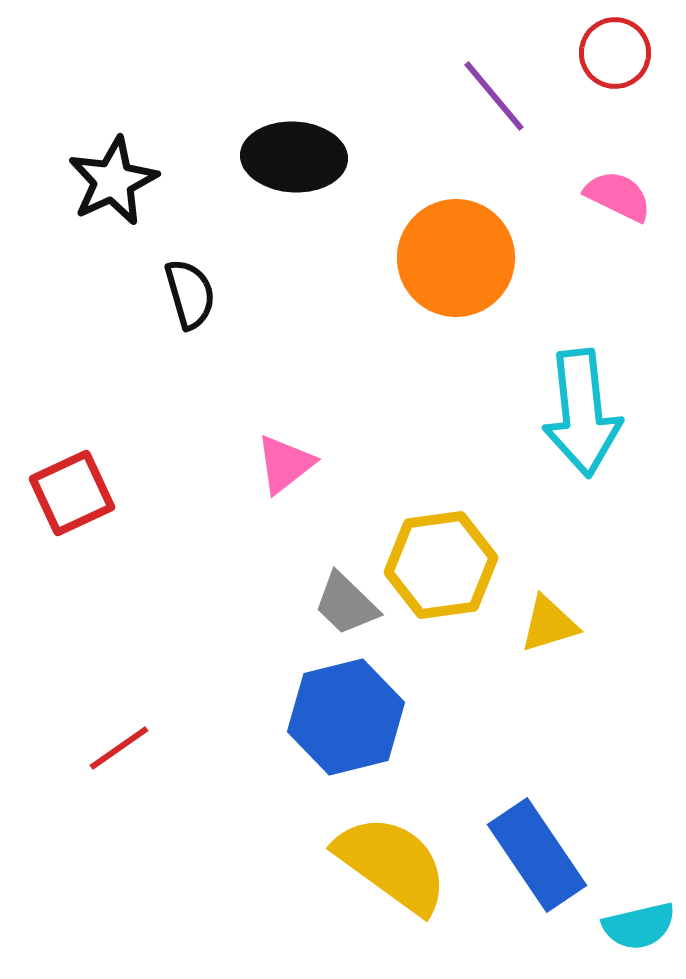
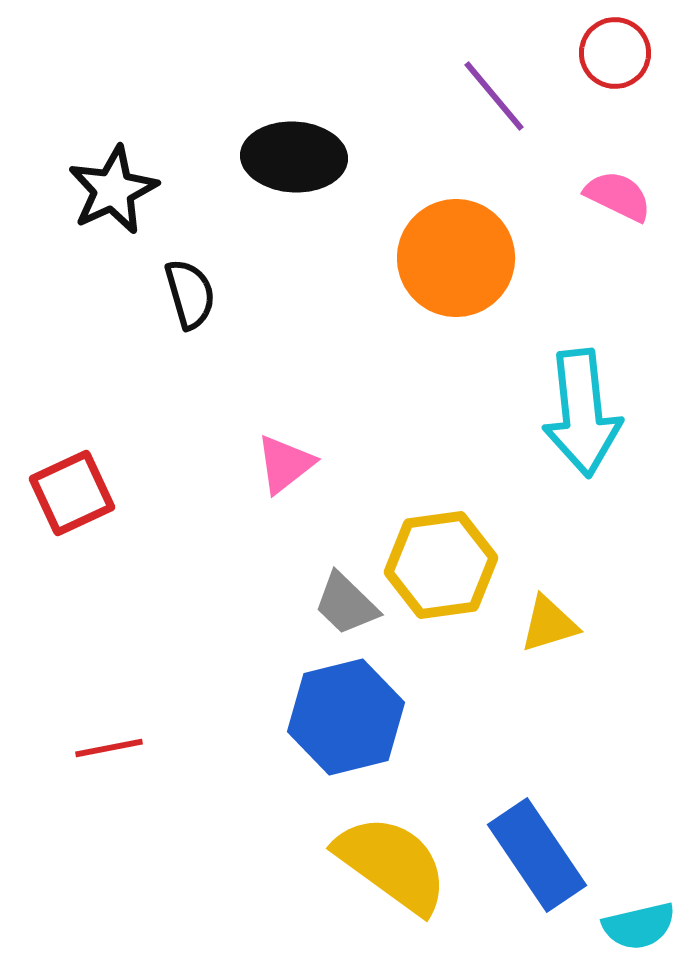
black star: moved 9 px down
red line: moved 10 px left; rotated 24 degrees clockwise
